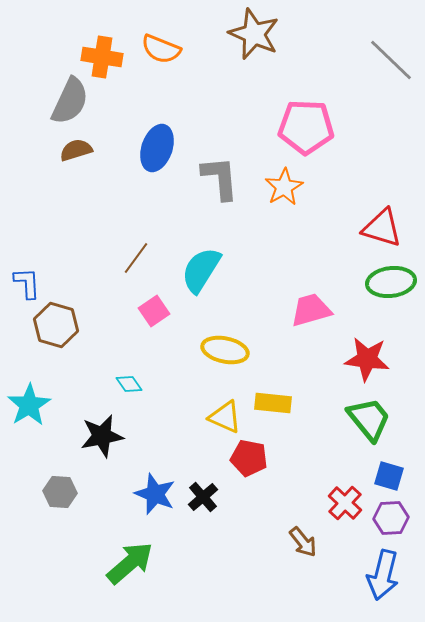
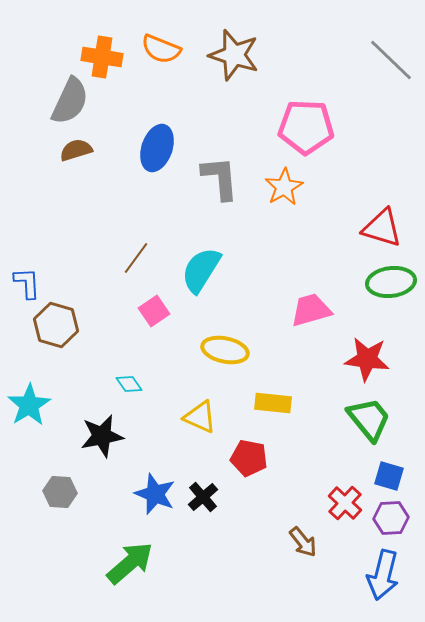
brown star: moved 20 px left, 21 px down; rotated 6 degrees counterclockwise
yellow triangle: moved 25 px left
